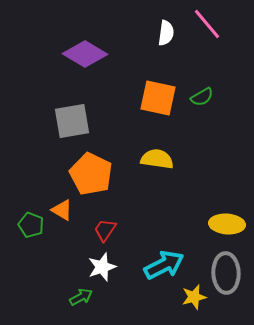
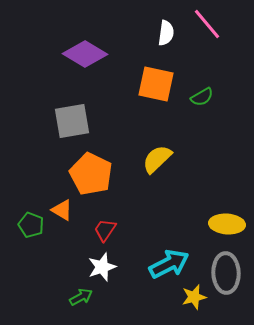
orange square: moved 2 px left, 14 px up
yellow semicircle: rotated 52 degrees counterclockwise
cyan arrow: moved 5 px right, 1 px up
